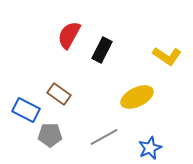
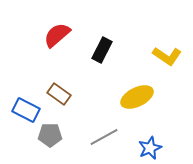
red semicircle: moved 12 px left; rotated 20 degrees clockwise
